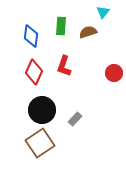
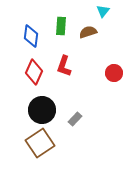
cyan triangle: moved 1 px up
